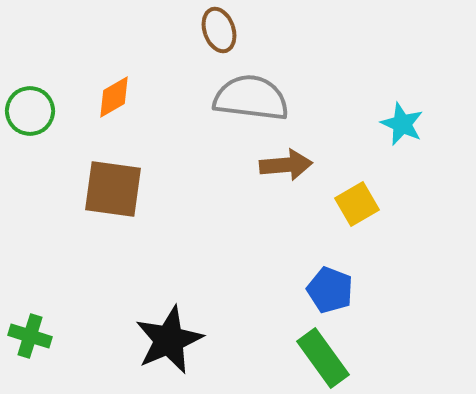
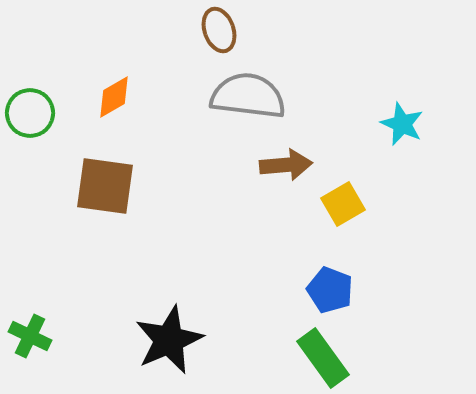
gray semicircle: moved 3 px left, 2 px up
green circle: moved 2 px down
brown square: moved 8 px left, 3 px up
yellow square: moved 14 px left
green cross: rotated 9 degrees clockwise
